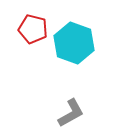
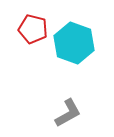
gray L-shape: moved 3 px left
